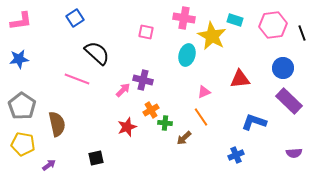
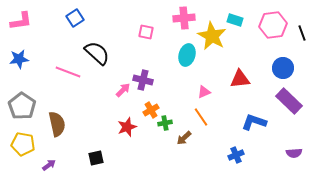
pink cross: rotated 15 degrees counterclockwise
pink line: moved 9 px left, 7 px up
green cross: rotated 16 degrees counterclockwise
